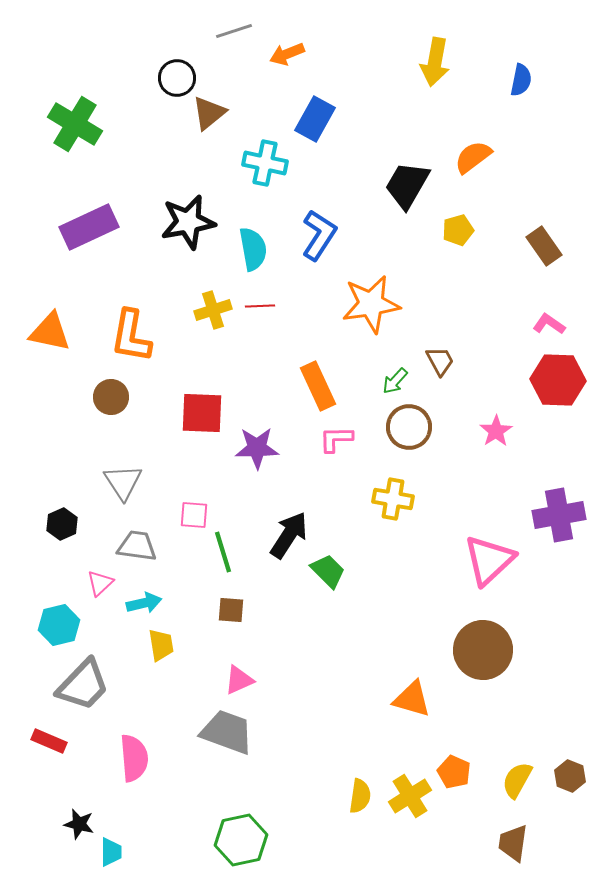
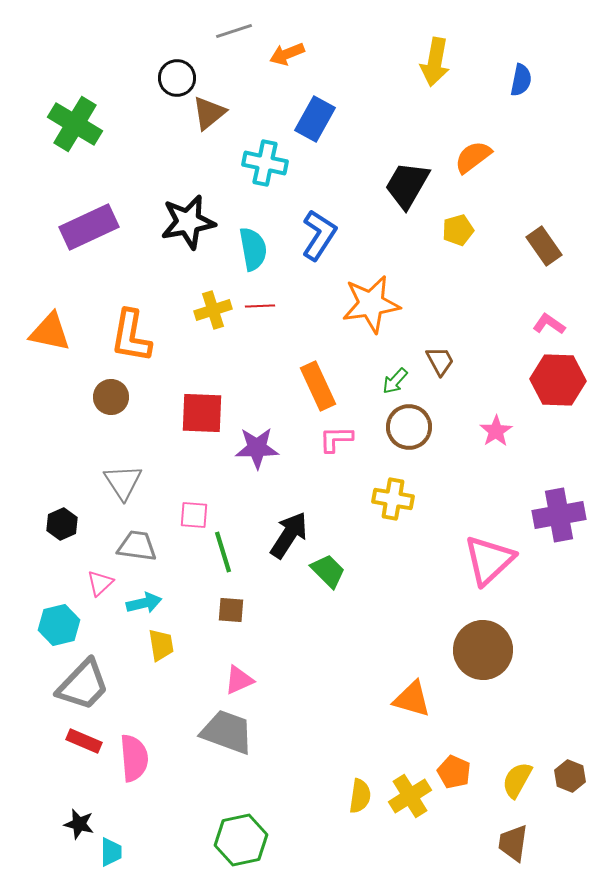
red rectangle at (49, 741): moved 35 px right
